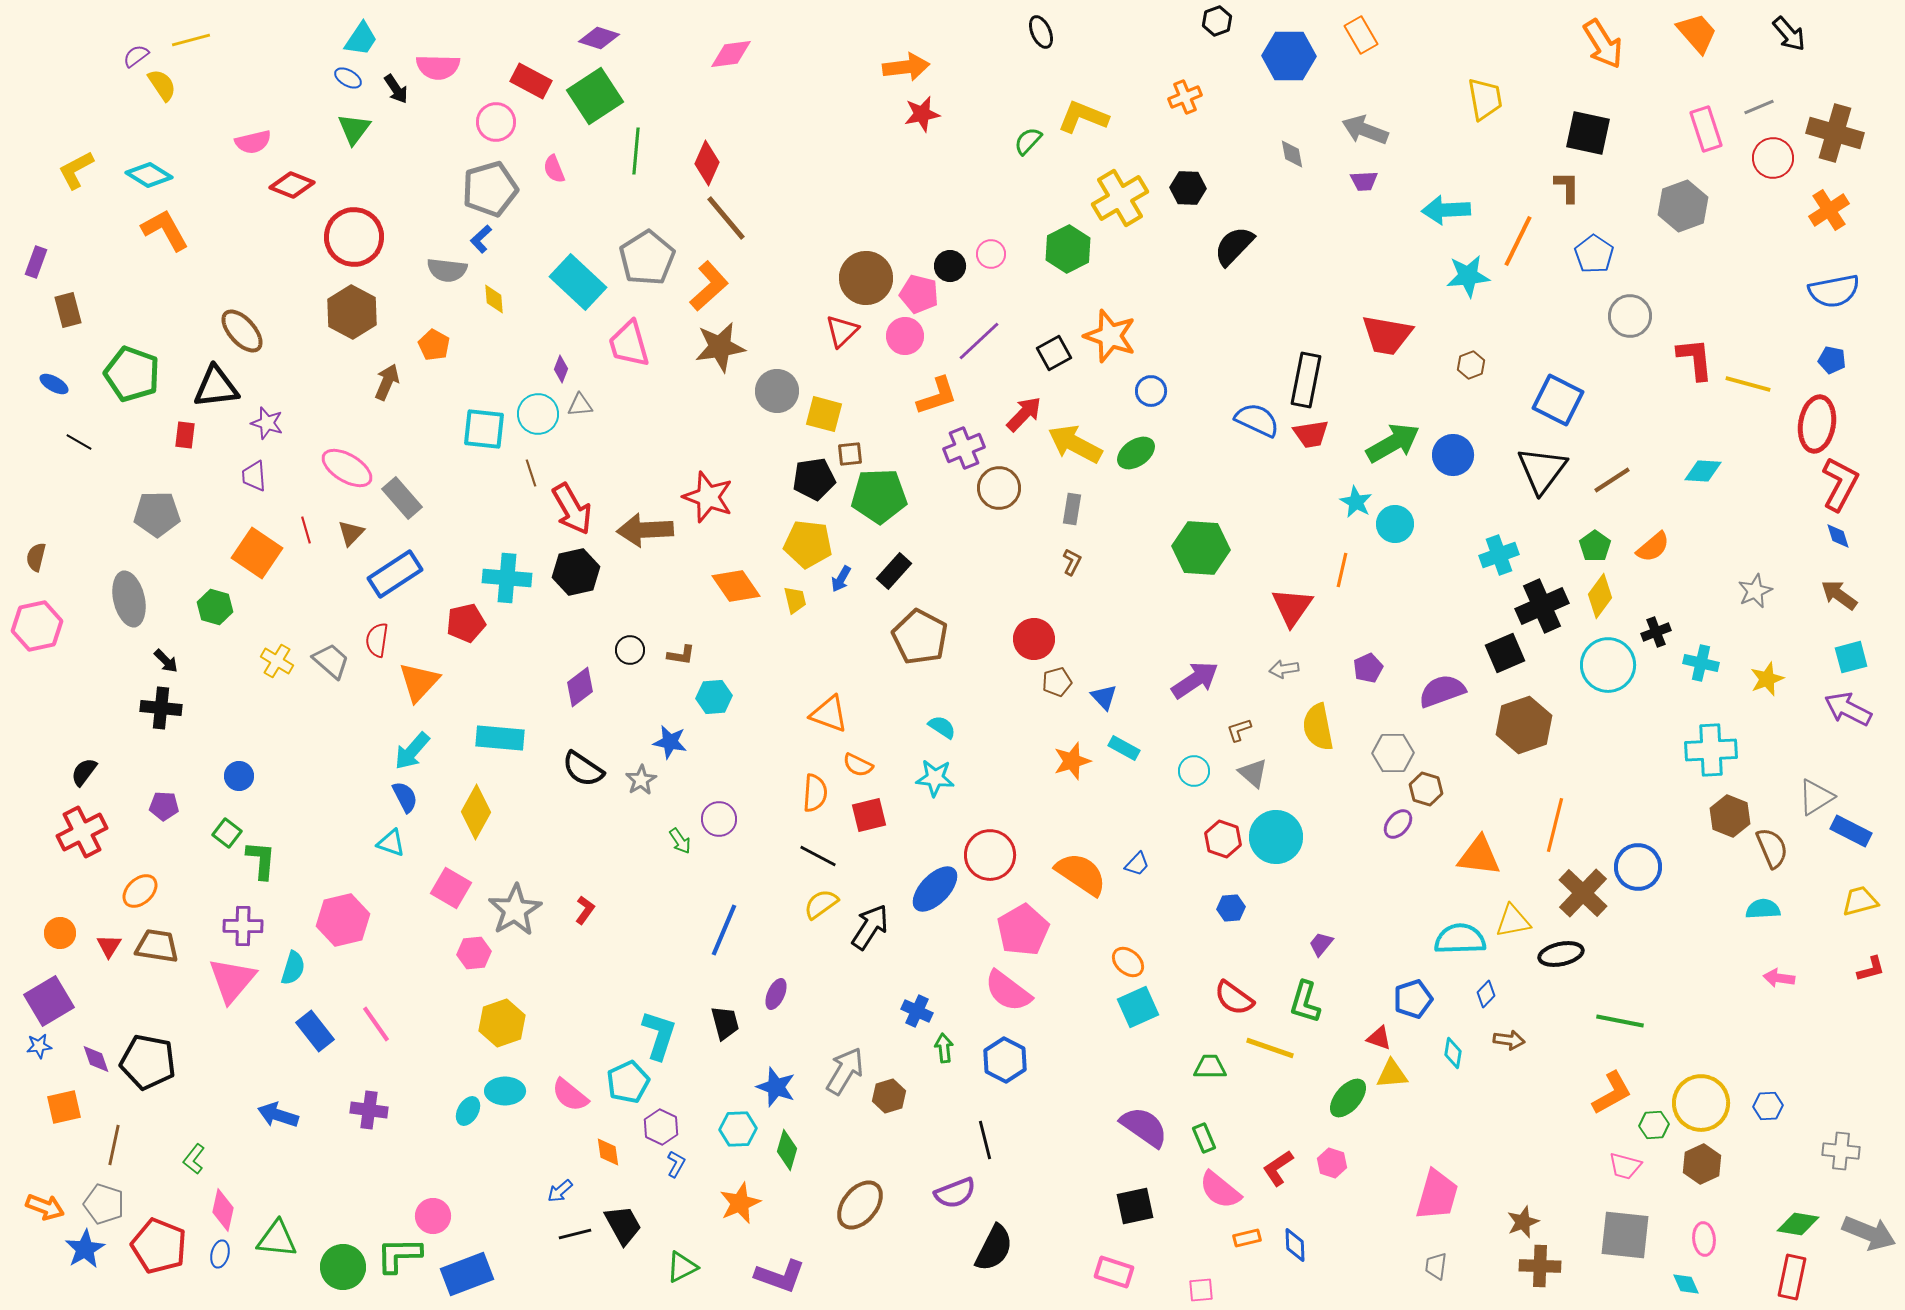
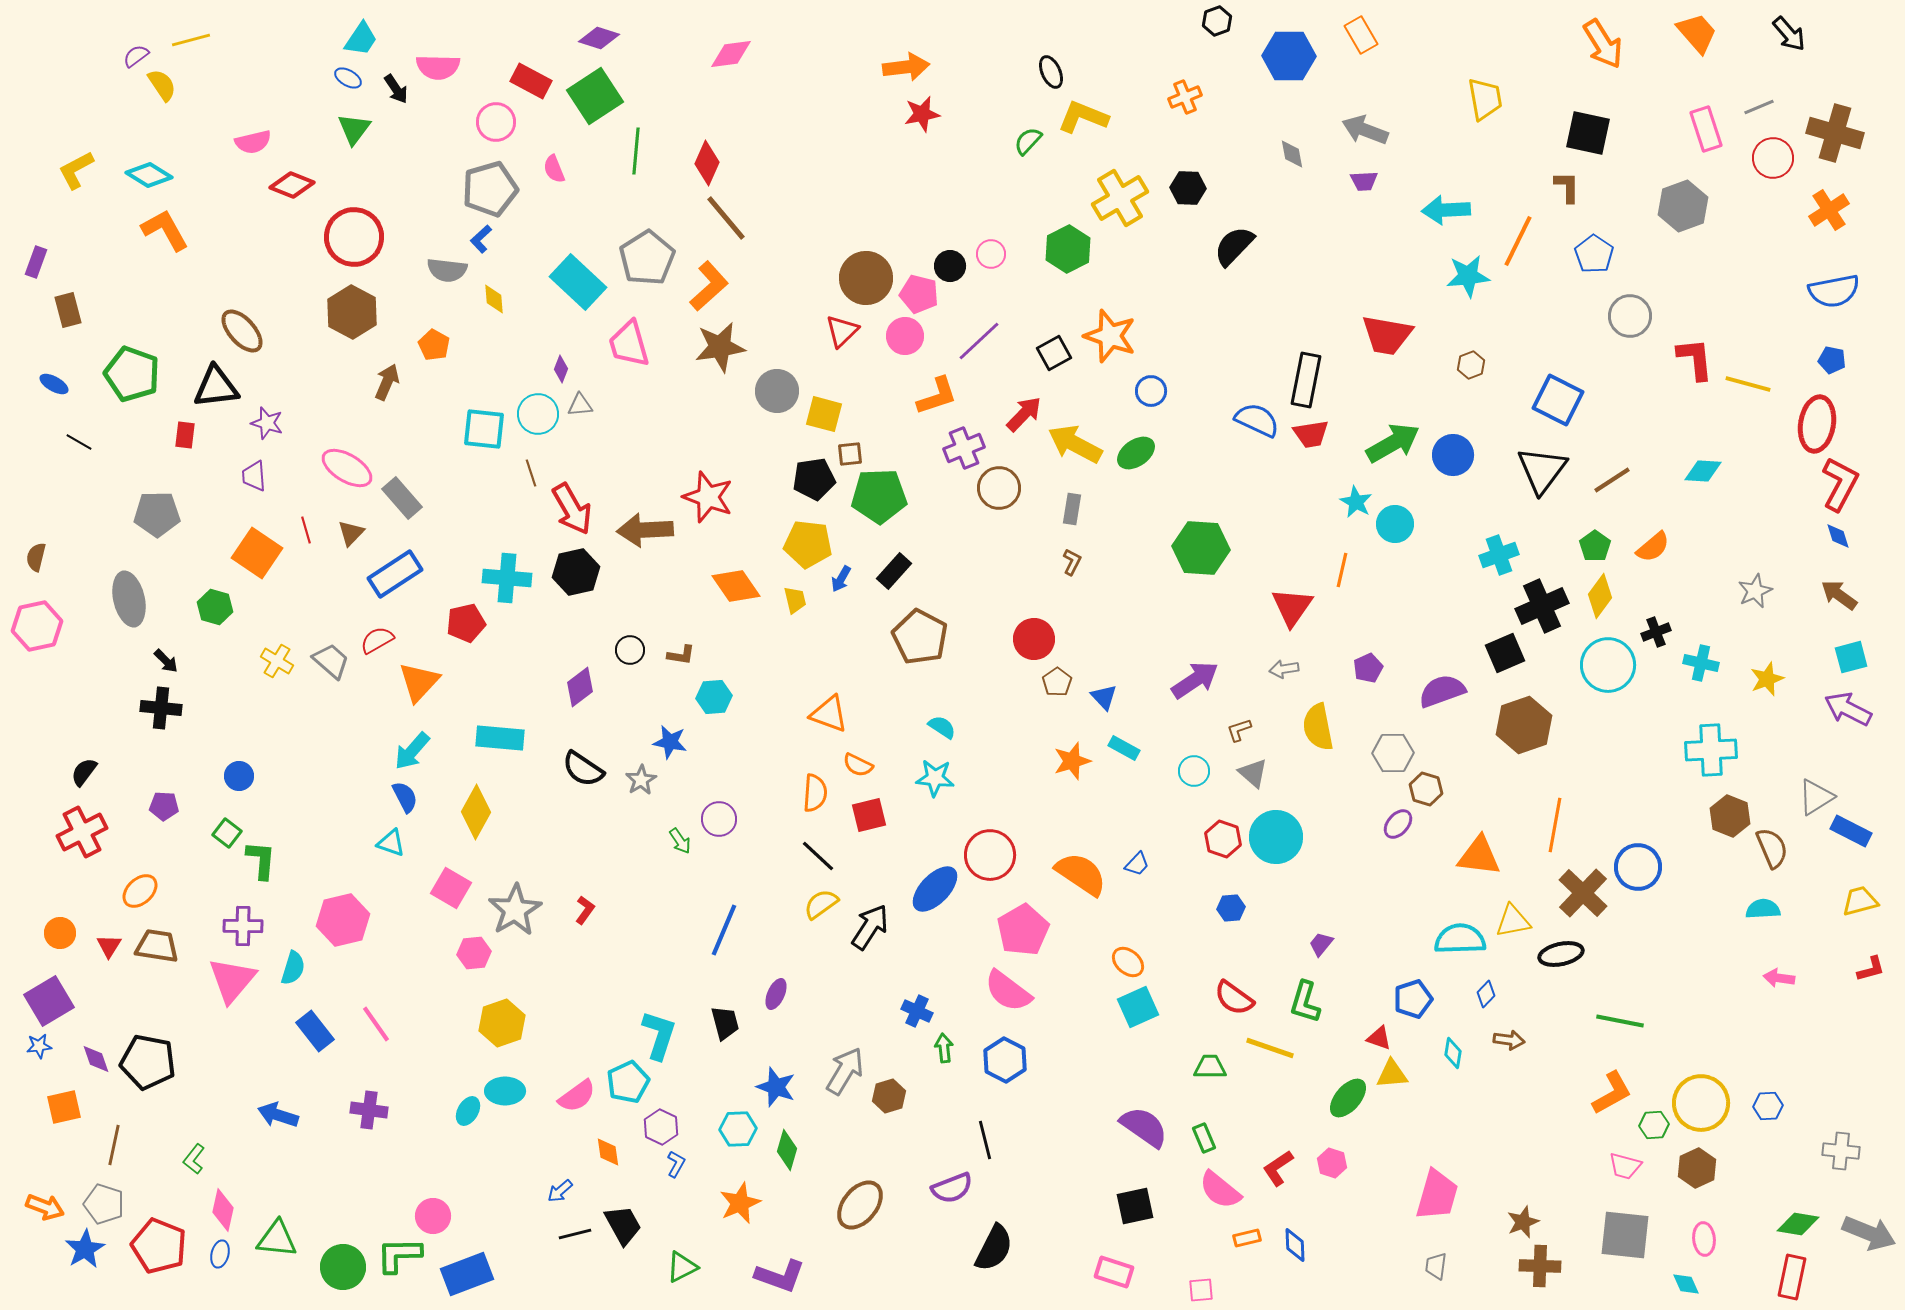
black ellipse at (1041, 32): moved 10 px right, 40 px down
red semicircle at (377, 640): rotated 52 degrees clockwise
brown pentagon at (1057, 682): rotated 20 degrees counterclockwise
orange line at (1555, 825): rotated 4 degrees counterclockwise
black line at (818, 856): rotated 15 degrees clockwise
pink semicircle at (570, 1095): moved 7 px right, 1 px down; rotated 75 degrees counterclockwise
brown hexagon at (1702, 1164): moved 5 px left, 4 px down
purple semicircle at (955, 1193): moved 3 px left, 5 px up
